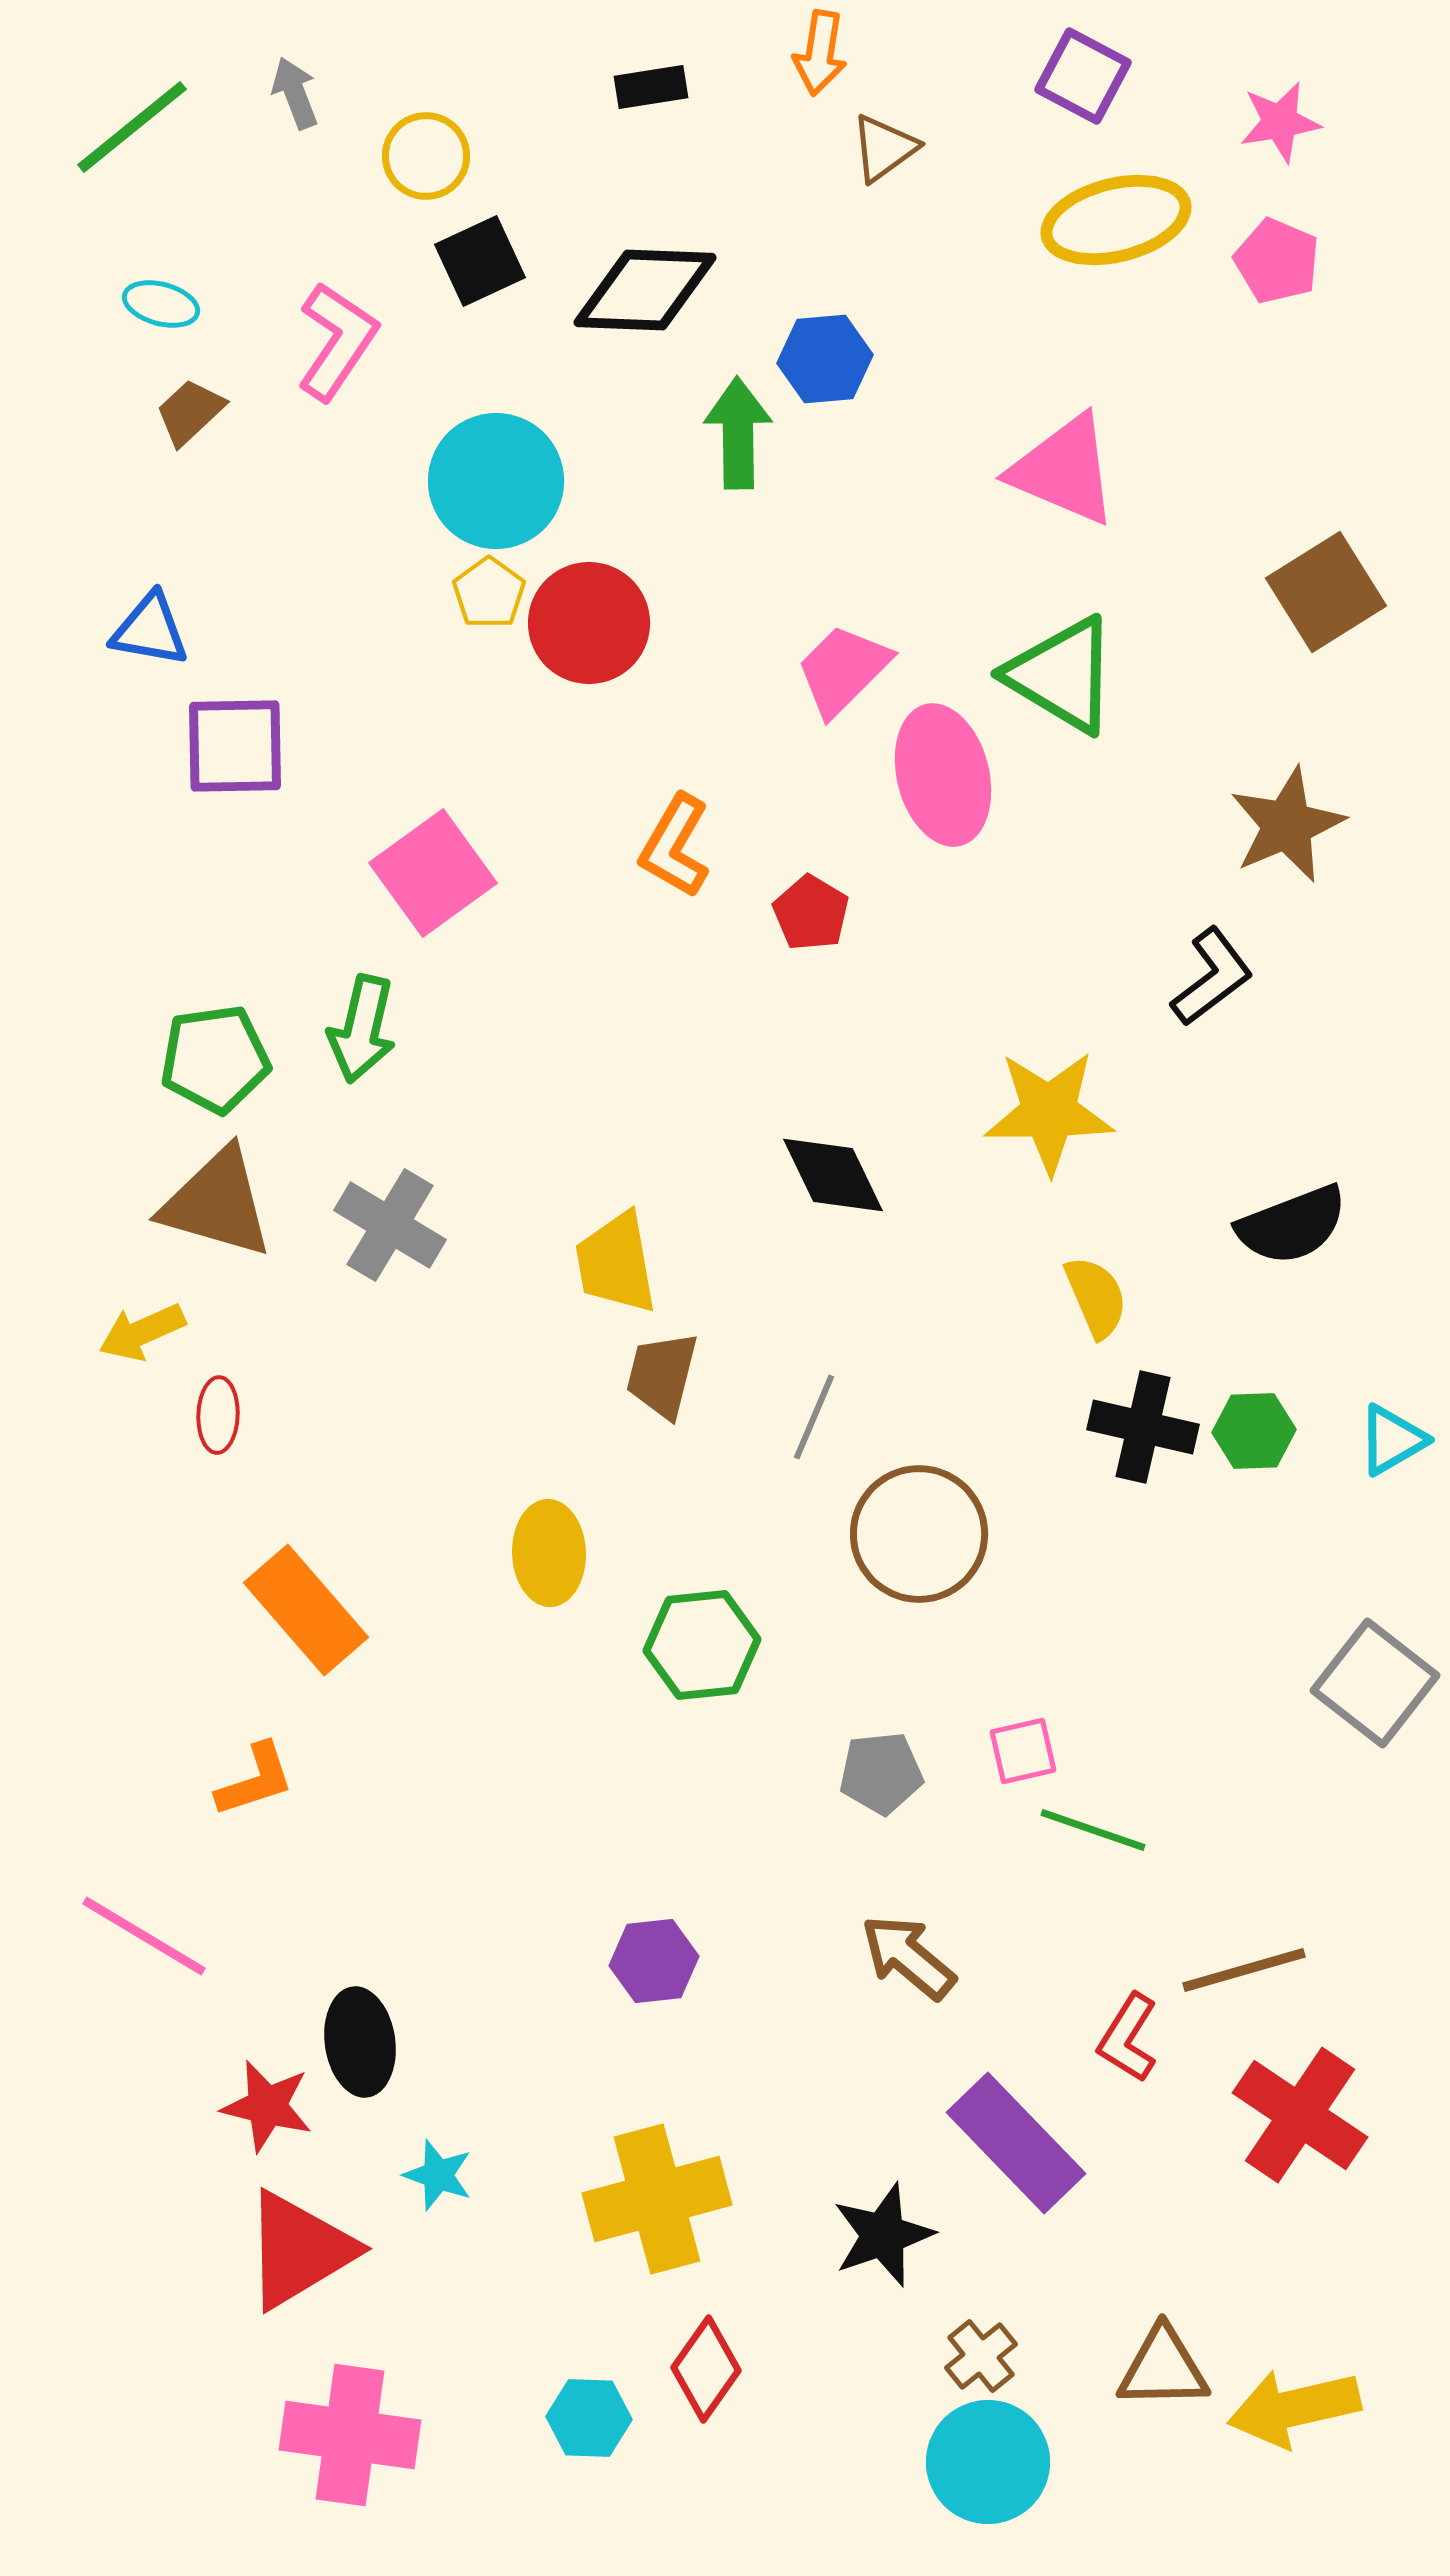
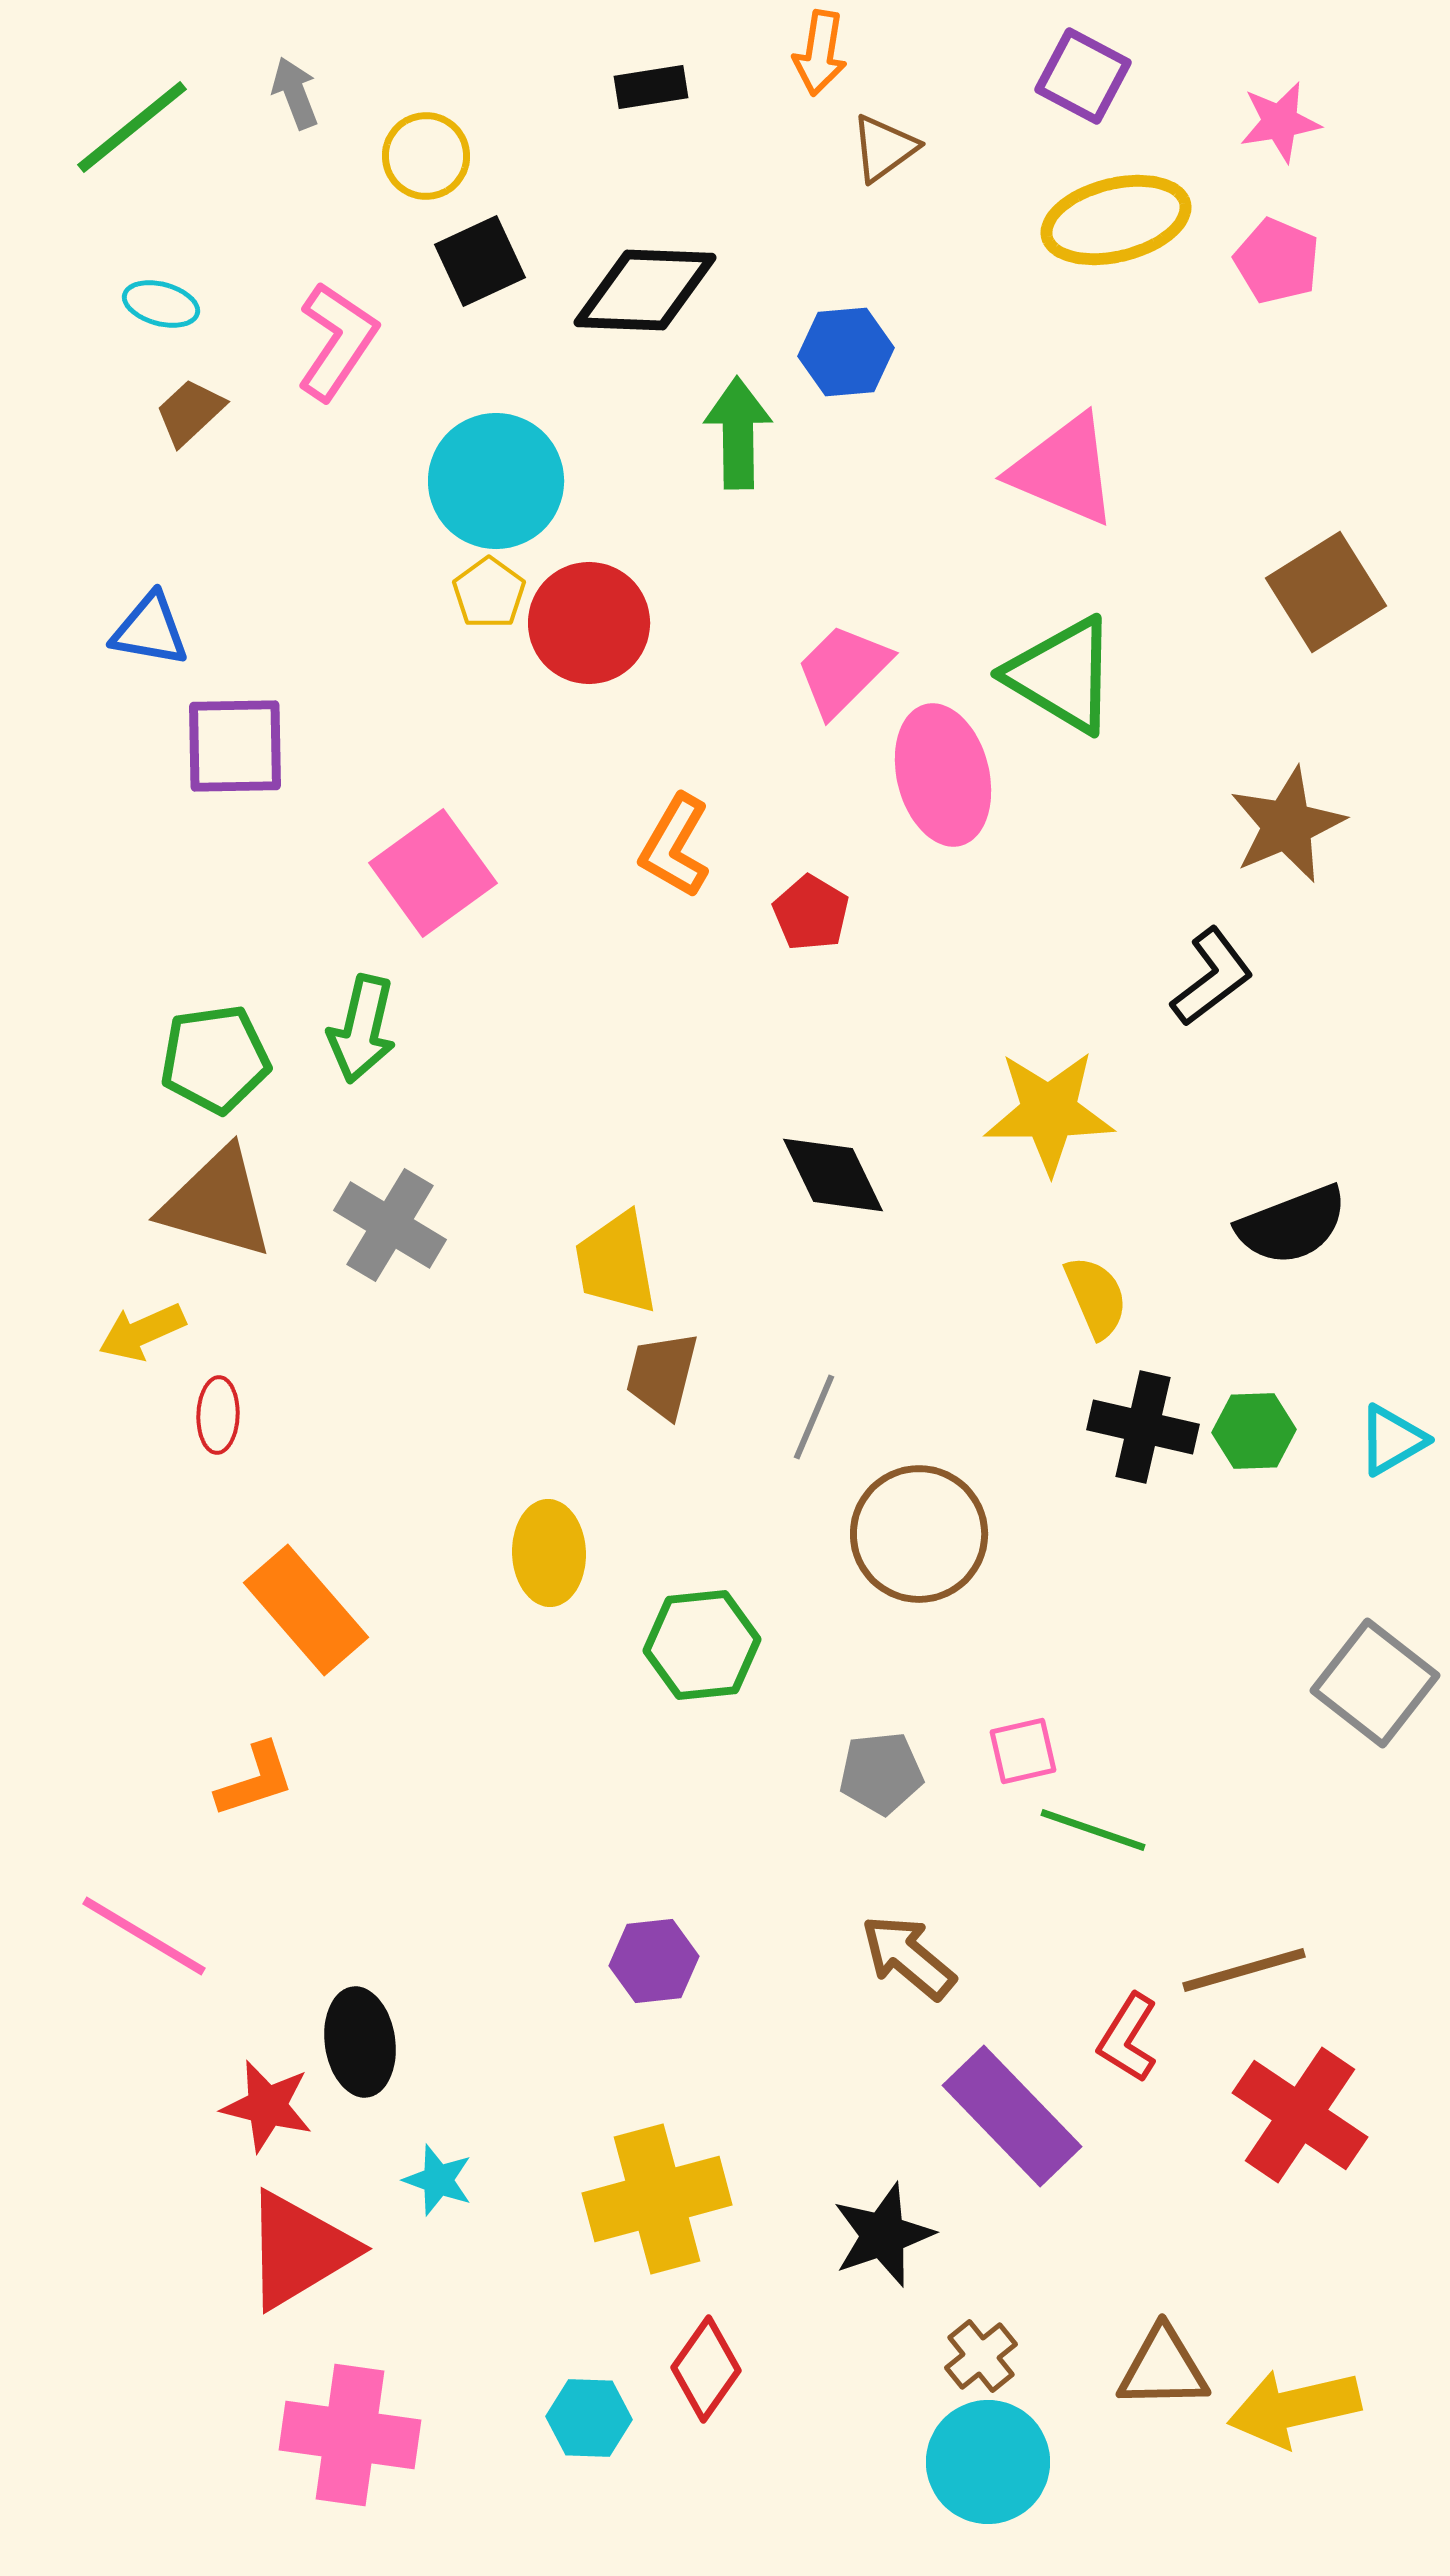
blue hexagon at (825, 359): moved 21 px right, 7 px up
purple rectangle at (1016, 2143): moved 4 px left, 27 px up
cyan star at (438, 2175): moved 5 px down
